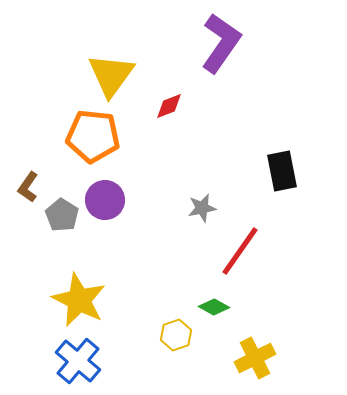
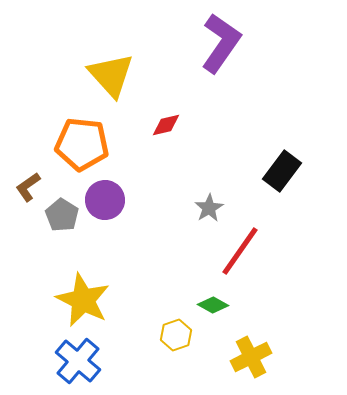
yellow triangle: rotated 18 degrees counterclockwise
red diamond: moved 3 px left, 19 px down; rotated 8 degrees clockwise
orange pentagon: moved 11 px left, 8 px down
black rectangle: rotated 48 degrees clockwise
brown L-shape: rotated 20 degrees clockwise
gray star: moved 7 px right; rotated 20 degrees counterclockwise
yellow star: moved 4 px right
green diamond: moved 1 px left, 2 px up
yellow cross: moved 4 px left, 1 px up
